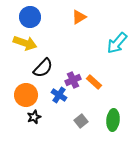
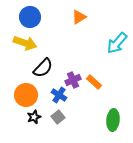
gray square: moved 23 px left, 4 px up
